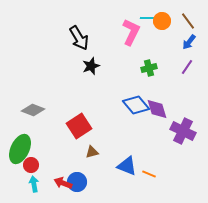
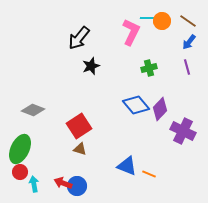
brown line: rotated 18 degrees counterclockwise
black arrow: rotated 70 degrees clockwise
purple line: rotated 49 degrees counterclockwise
purple diamond: moved 3 px right; rotated 60 degrees clockwise
brown triangle: moved 12 px left, 3 px up; rotated 32 degrees clockwise
red circle: moved 11 px left, 7 px down
blue circle: moved 4 px down
